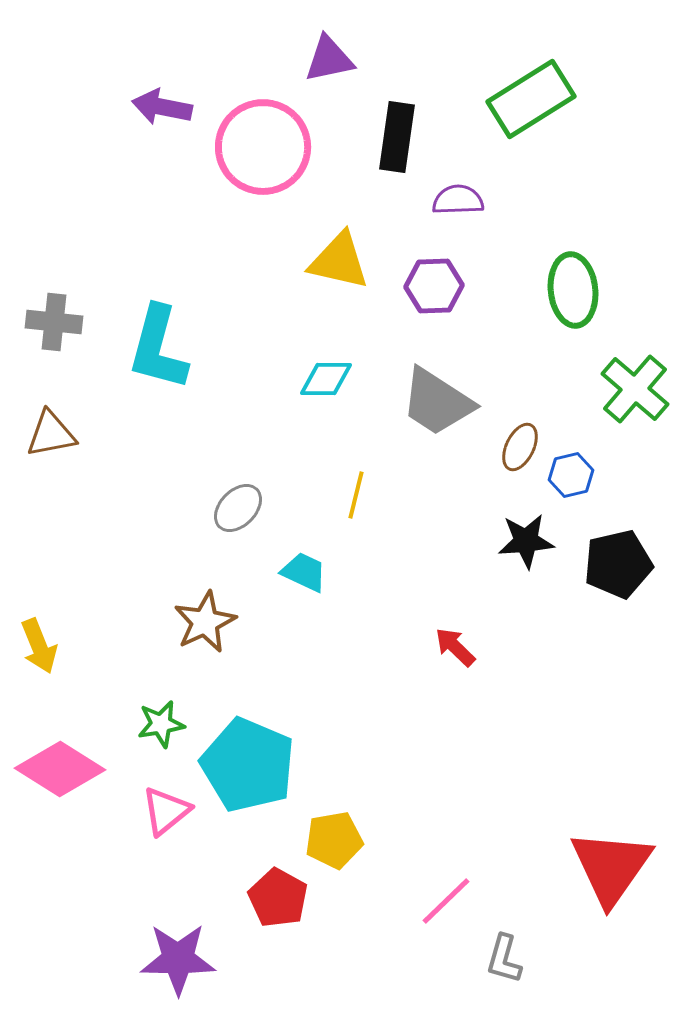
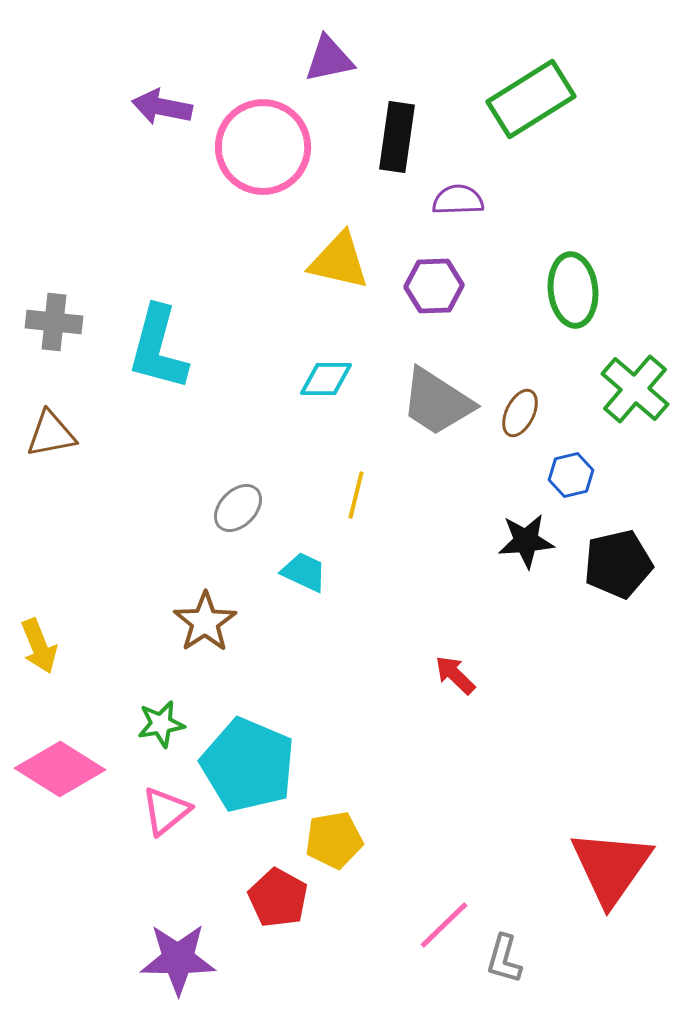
brown ellipse: moved 34 px up
brown star: rotated 8 degrees counterclockwise
red arrow: moved 28 px down
pink line: moved 2 px left, 24 px down
